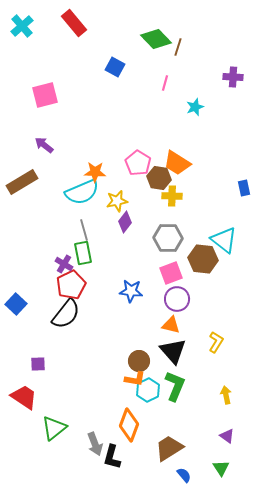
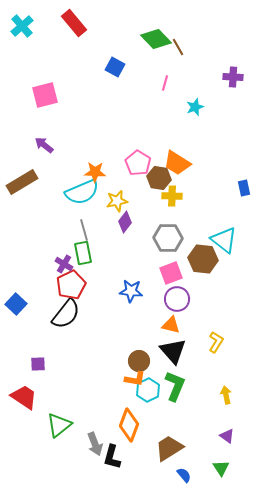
brown line at (178, 47): rotated 48 degrees counterclockwise
green triangle at (54, 428): moved 5 px right, 3 px up
